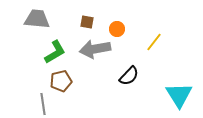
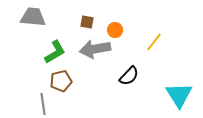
gray trapezoid: moved 4 px left, 2 px up
orange circle: moved 2 px left, 1 px down
